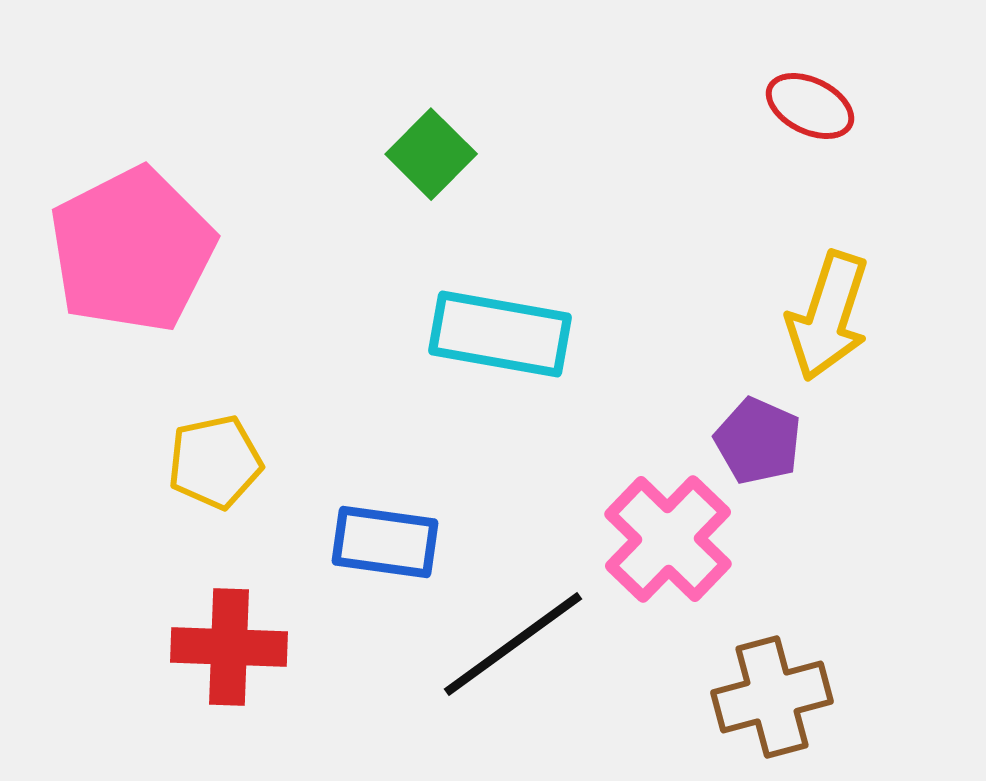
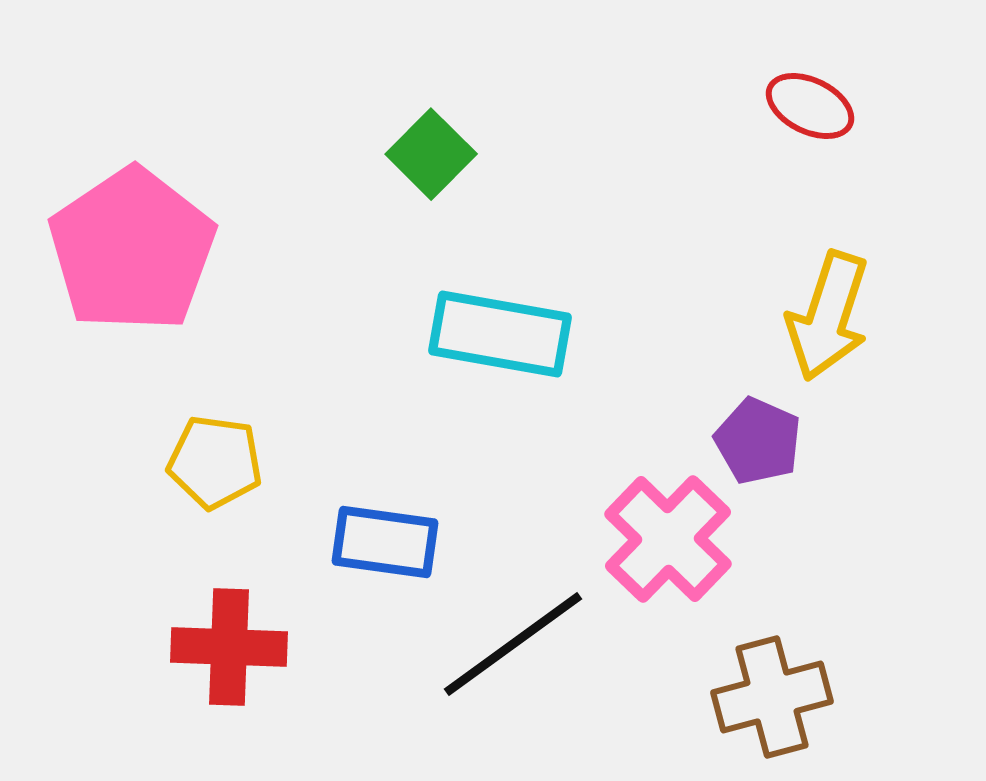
pink pentagon: rotated 7 degrees counterclockwise
yellow pentagon: rotated 20 degrees clockwise
